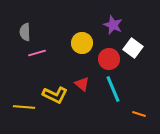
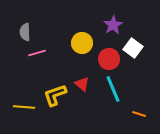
purple star: rotated 18 degrees clockwise
yellow L-shape: rotated 135 degrees clockwise
